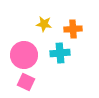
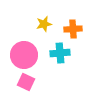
yellow star: rotated 21 degrees counterclockwise
